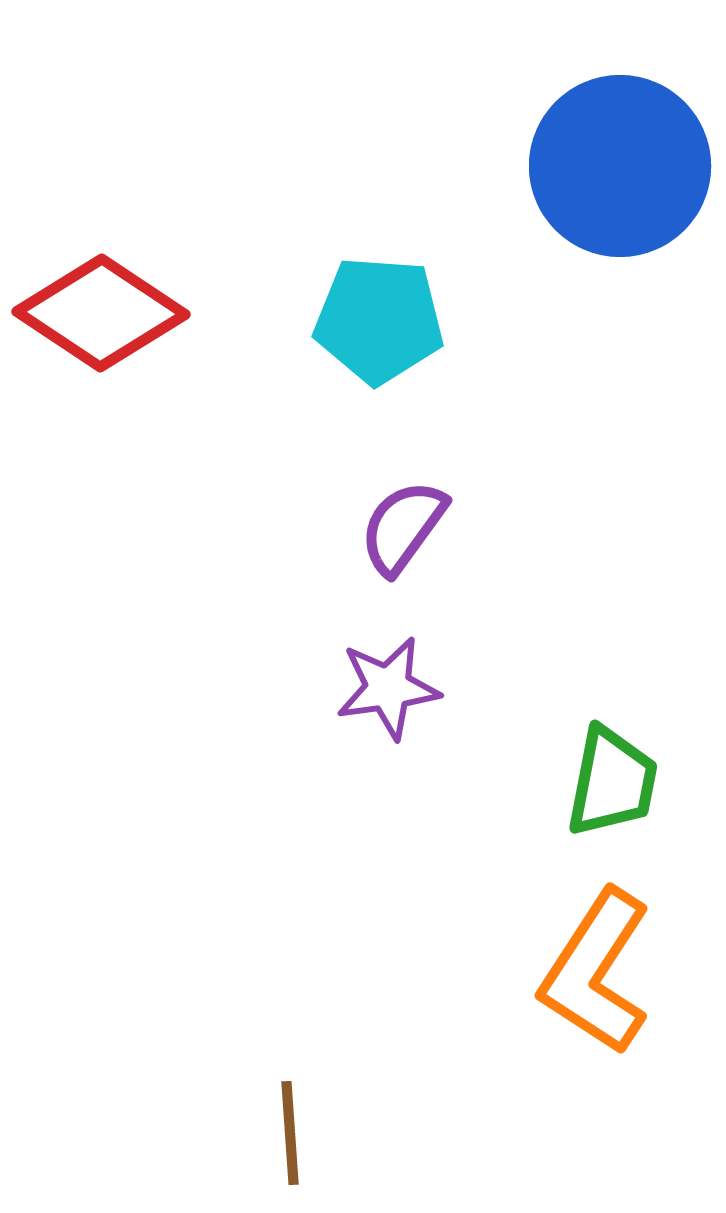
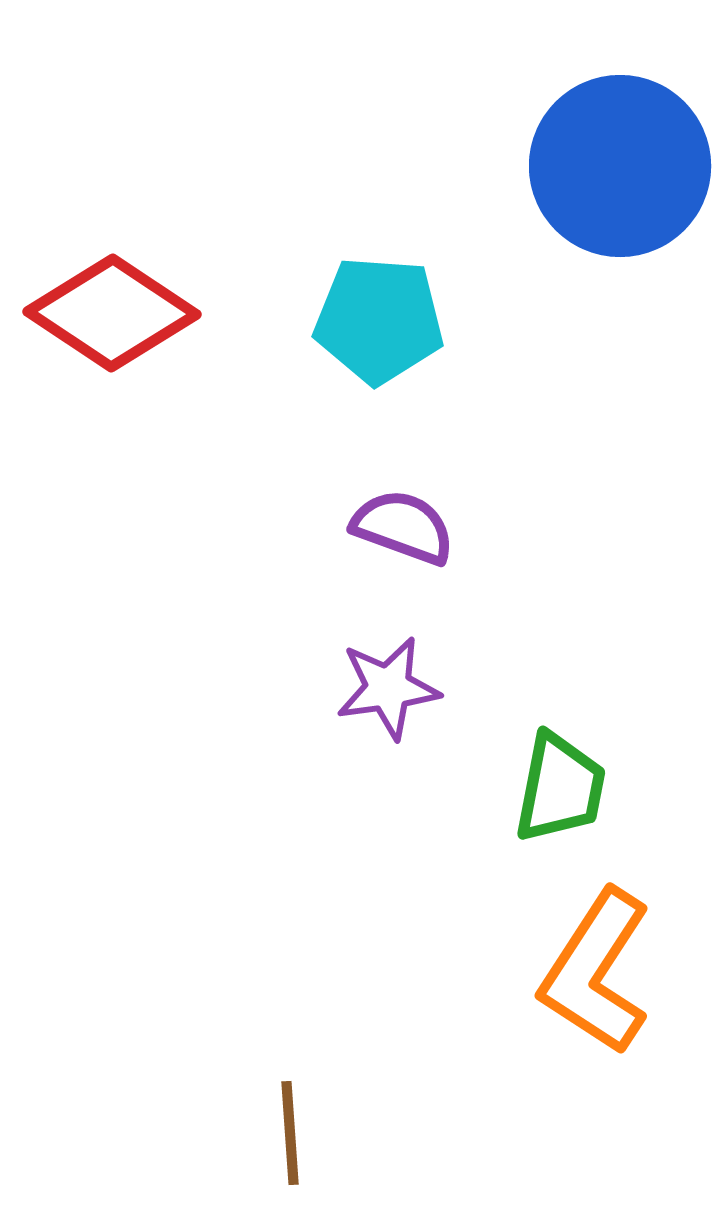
red diamond: moved 11 px right
purple semicircle: rotated 74 degrees clockwise
green trapezoid: moved 52 px left, 6 px down
